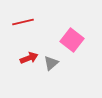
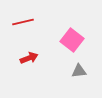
gray triangle: moved 28 px right, 8 px down; rotated 35 degrees clockwise
